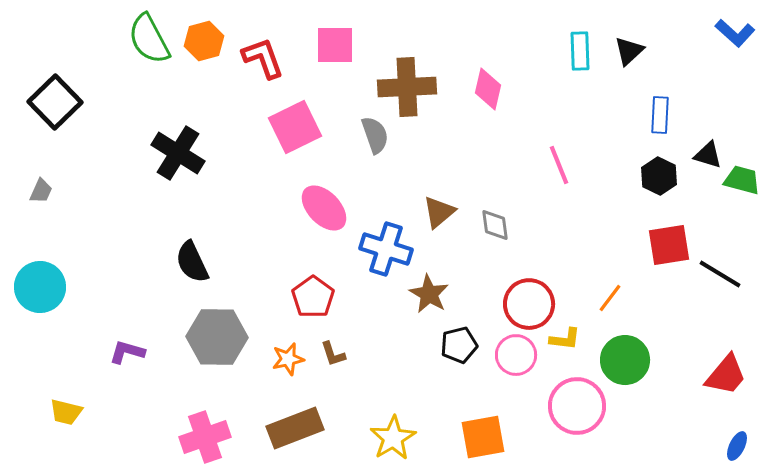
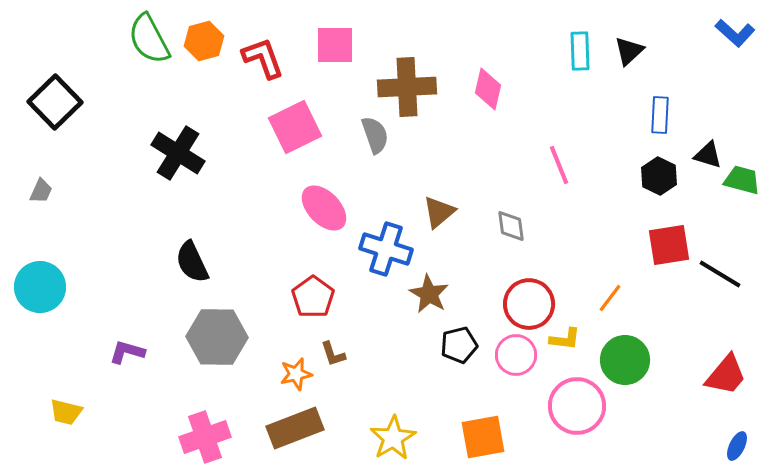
gray diamond at (495, 225): moved 16 px right, 1 px down
orange star at (288, 359): moved 8 px right, 15 px down
